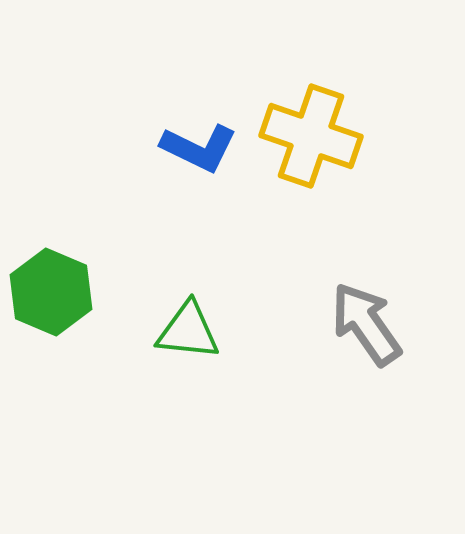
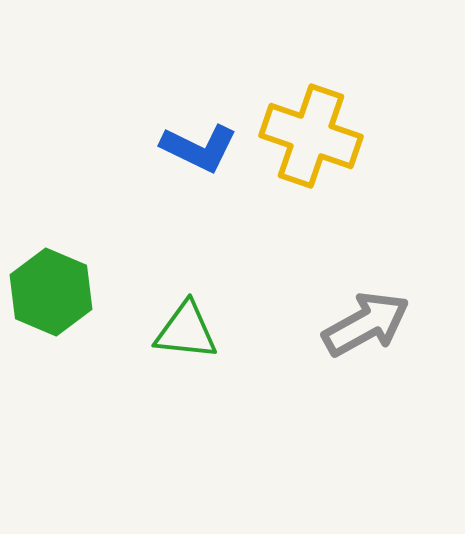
gray arrow: rotated 96 degrees clockwise
green triangle: moved 2 px left
